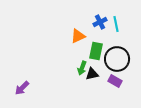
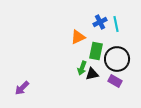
orange triangle: moved 1 px down
